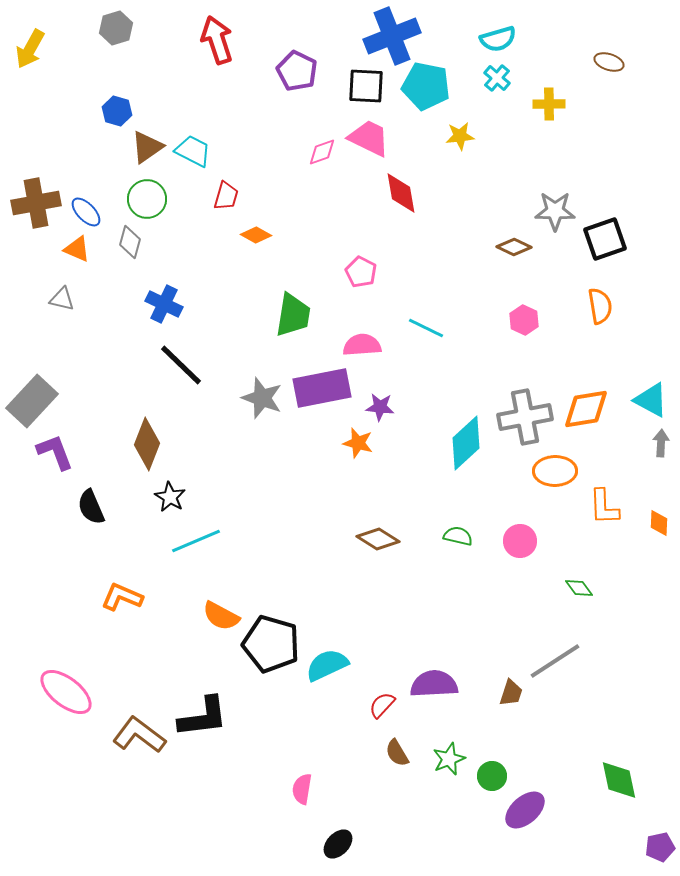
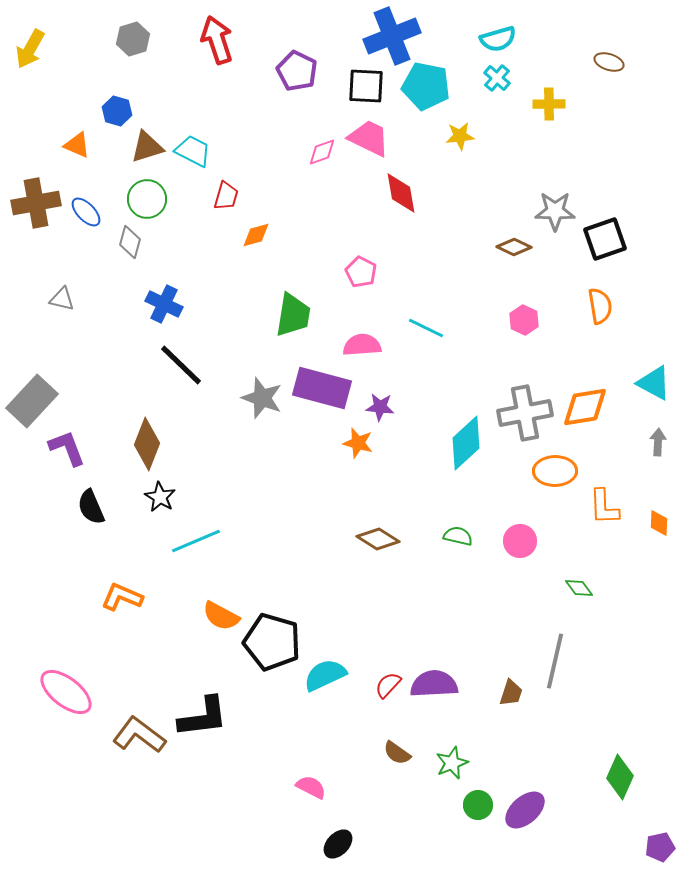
gray hexagon at (116, 28): moved 17 px right, 11 px down
brown triangle at (147, 147): rotated 18 degrees clockwise
orange diamond at (256, 235): rotated 44 degrees counterclockwise
orange triangle at (77, 249): moved 104 px up
purple rectangle at (322, 388): rotated 26 degrees clockwise
cyan triangle at (651, 400): moved 3 px right, 17 px up
orange diamond at (586, 409): moved 1 px left, 2 px up
gray cross at (525, 417): moved 4 px up
gray arrow at (661, 443): moved 3 px left, 1 px up
purple L-shape at (55, 452): moved 12 px right, 4 px up
black star at (170, 497): moved 10 px left
black pentagon at (271, 644): moved 1 px right, 2 px up
gray line at (555, 661): rotated 44 degrees counterclockwise
cyan semicircle at (327, 665): moved 2 px left, 10 px down
red semicircle at (382, 705): moved 6 px right, 20 px up
brown semicircle at (397, 753): rotated 24 degrees counterclockwise
green star at (449, 759): moved 3 px right, 4 px down
green circle at (492, 776): moved 14 px left, 29 px down
green diamond at (619, 780): moved 1 px right, 3 px up; rotated 36 degrees clockwise
pink semicircle at (302, 789): moved 9 px right, 2 px up; rotated 108 degrees clockwise
